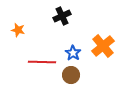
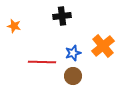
black cross: rotated 18 degrees clockwise
orange star: moved 4 px left, 4 px up
blue star: rotated 21 degrees clockwise
brown circle: moved 2 px right, 1 px down
